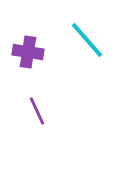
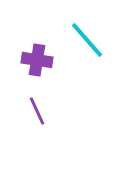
purple cross: moved 9 px right, 8 px down
